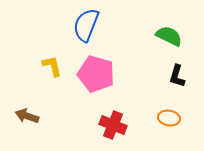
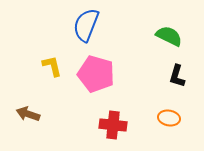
brown arrow: moved 1 px right, 2 px up
red cross: rotated 16 degrees counterclockwise
